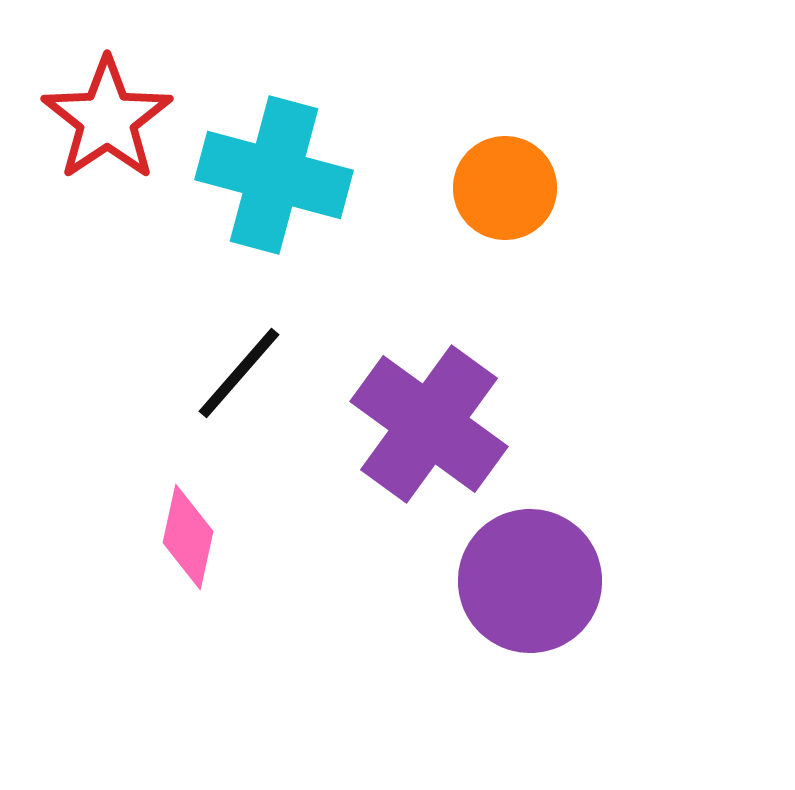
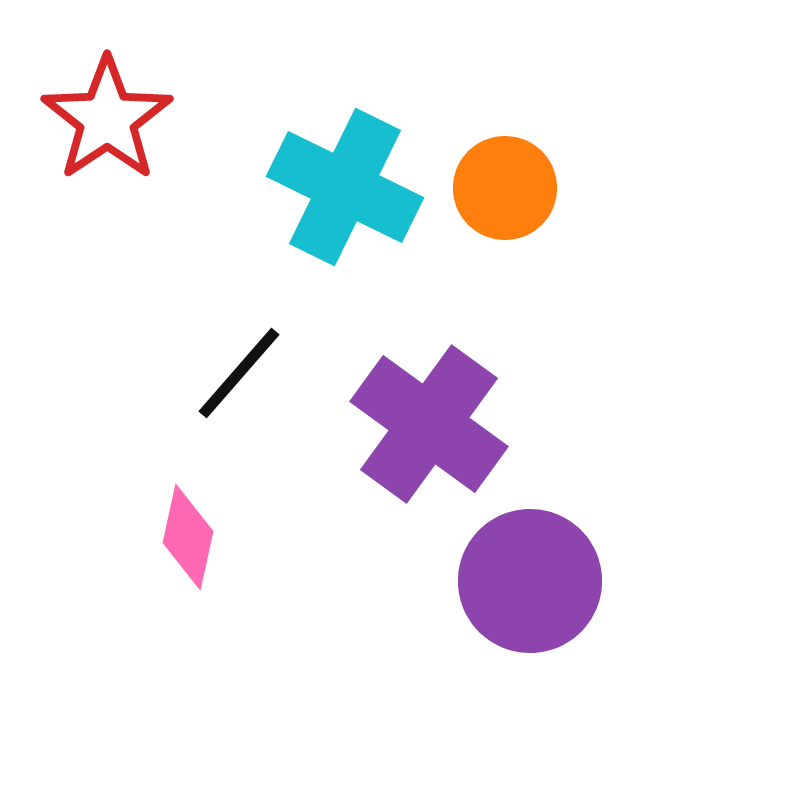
cyan cross: moved 71 px right, 12 px down; rotated 11 degrees clockwise
